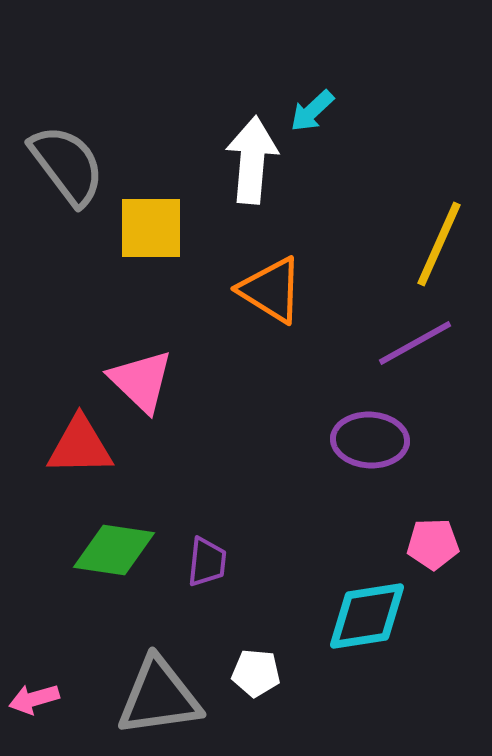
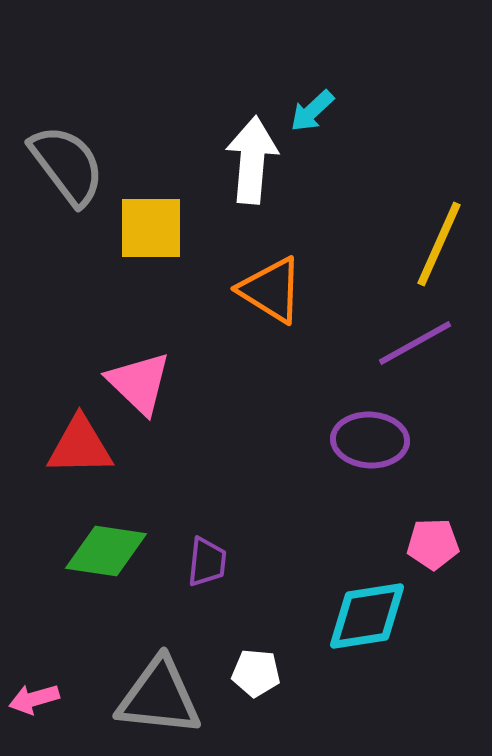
pink triangle: moved 2 px left, 2 px down
green diamond: moved 8 px left, 1 px down
gray triangle: rotated 14 degrees clockwise
